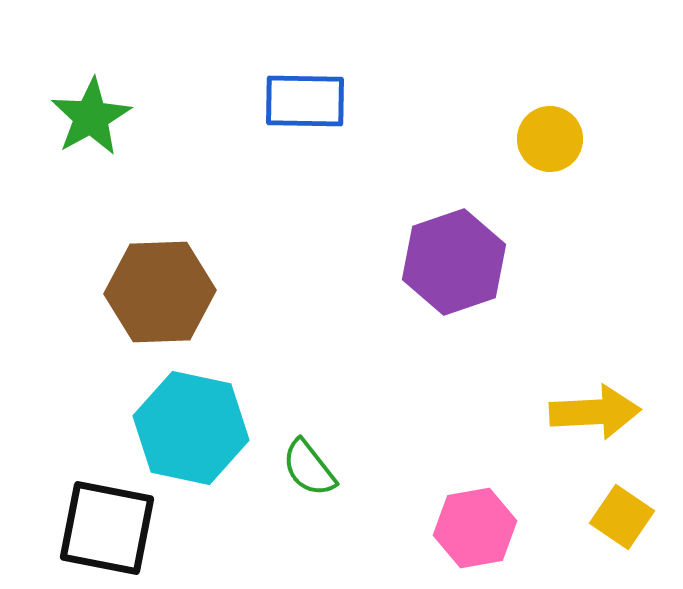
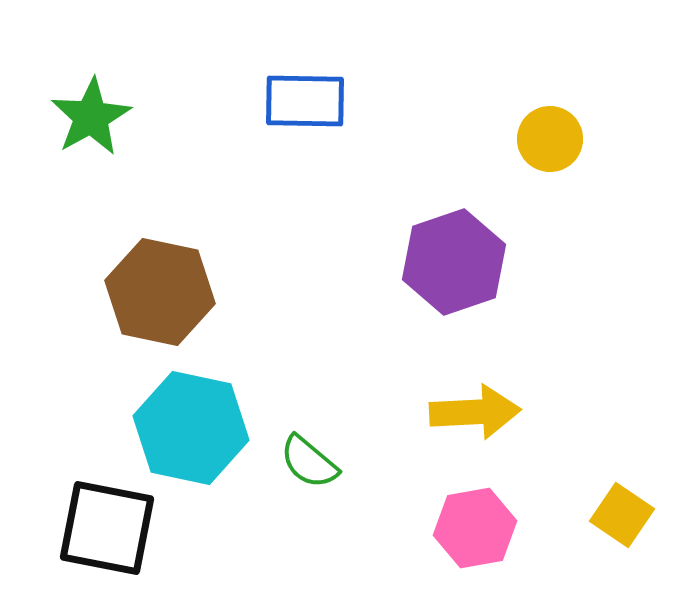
brown hexagon: rotated 14 degrees clockwise
yellow arrow: moved 120 px left
green semicircle: moved 6 px up; rotated 12 degrees counterclockwise
yellow square: moved 2 px up
